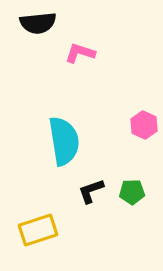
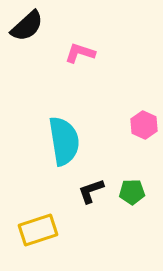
black semicircle: moved 11 px left, 3 px down; rotated 36 degrees counterclockwise
